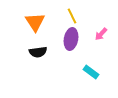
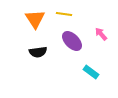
yellow line: moved 8 px left, 2 px up; rotated 56 degrees counterclockwise
orange triangle: moved 3 px up
pink arrow: rotated 96 degrees clockwise
purple ellipse: moved 1 px right, 2 px down; rotated 55 degrees counterclockwise
